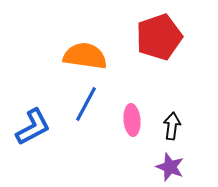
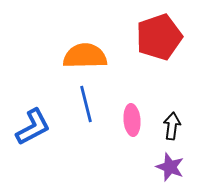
orange semicircle: rotated 9 degrees counterclockwise
blue line: rotated 42 degrees counterclockwise
